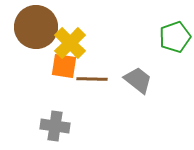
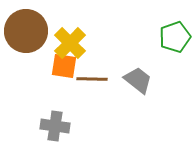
brown circle: moved 10 px left, 4 px down
